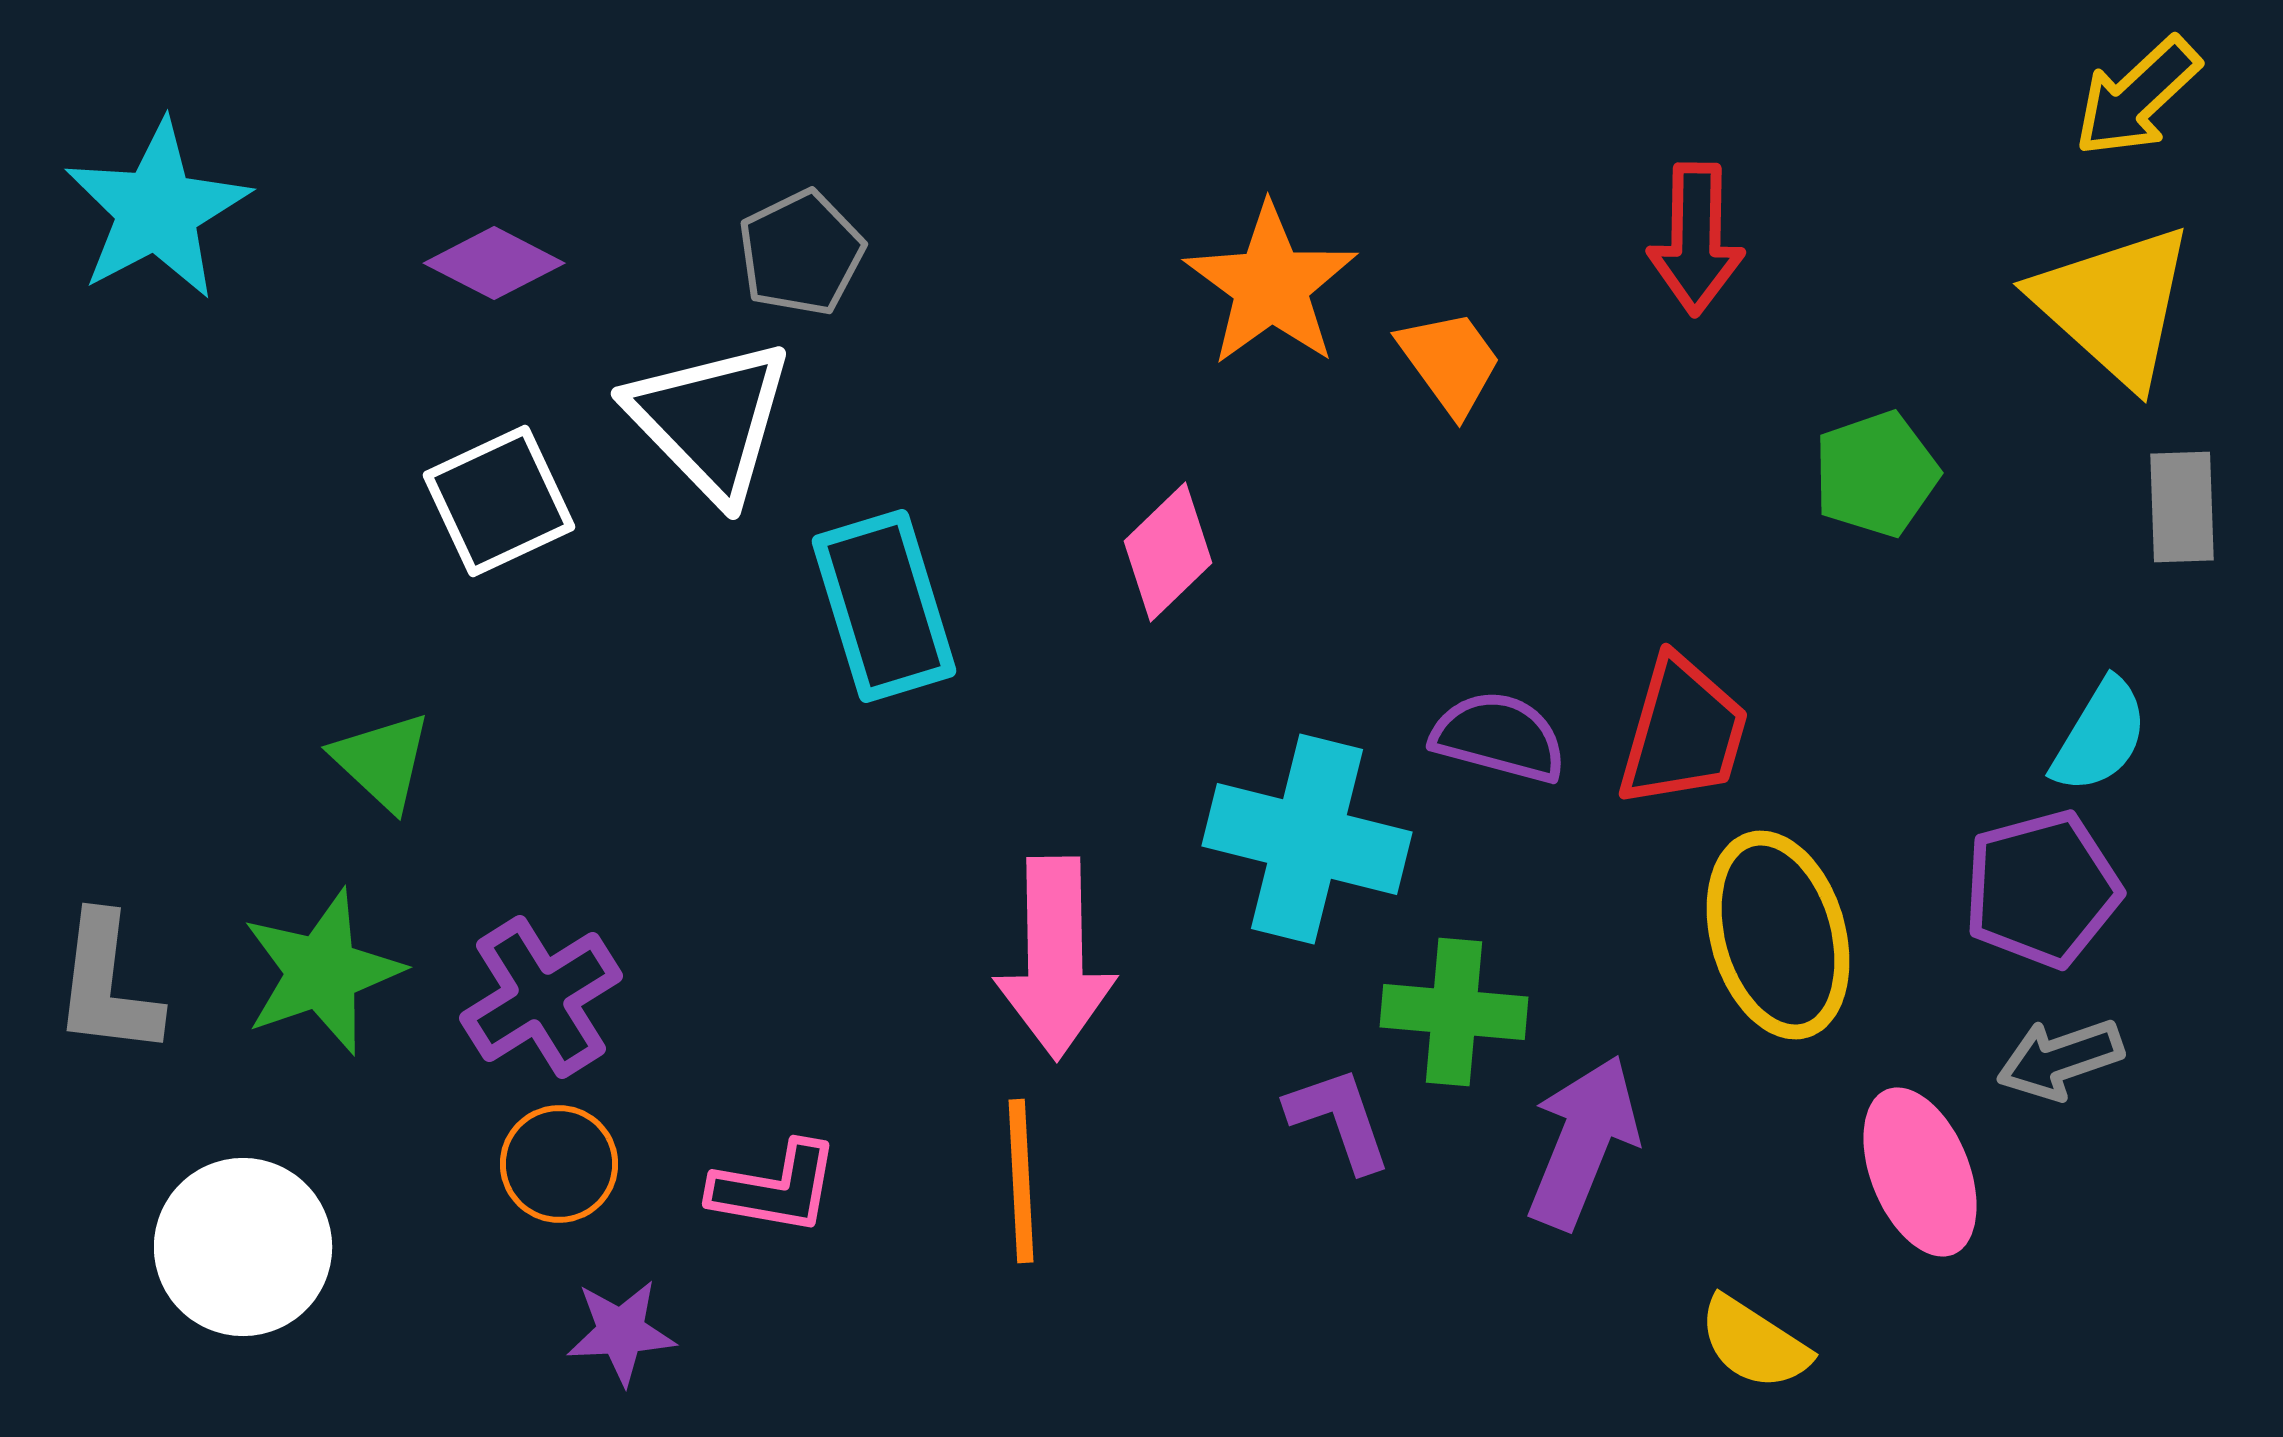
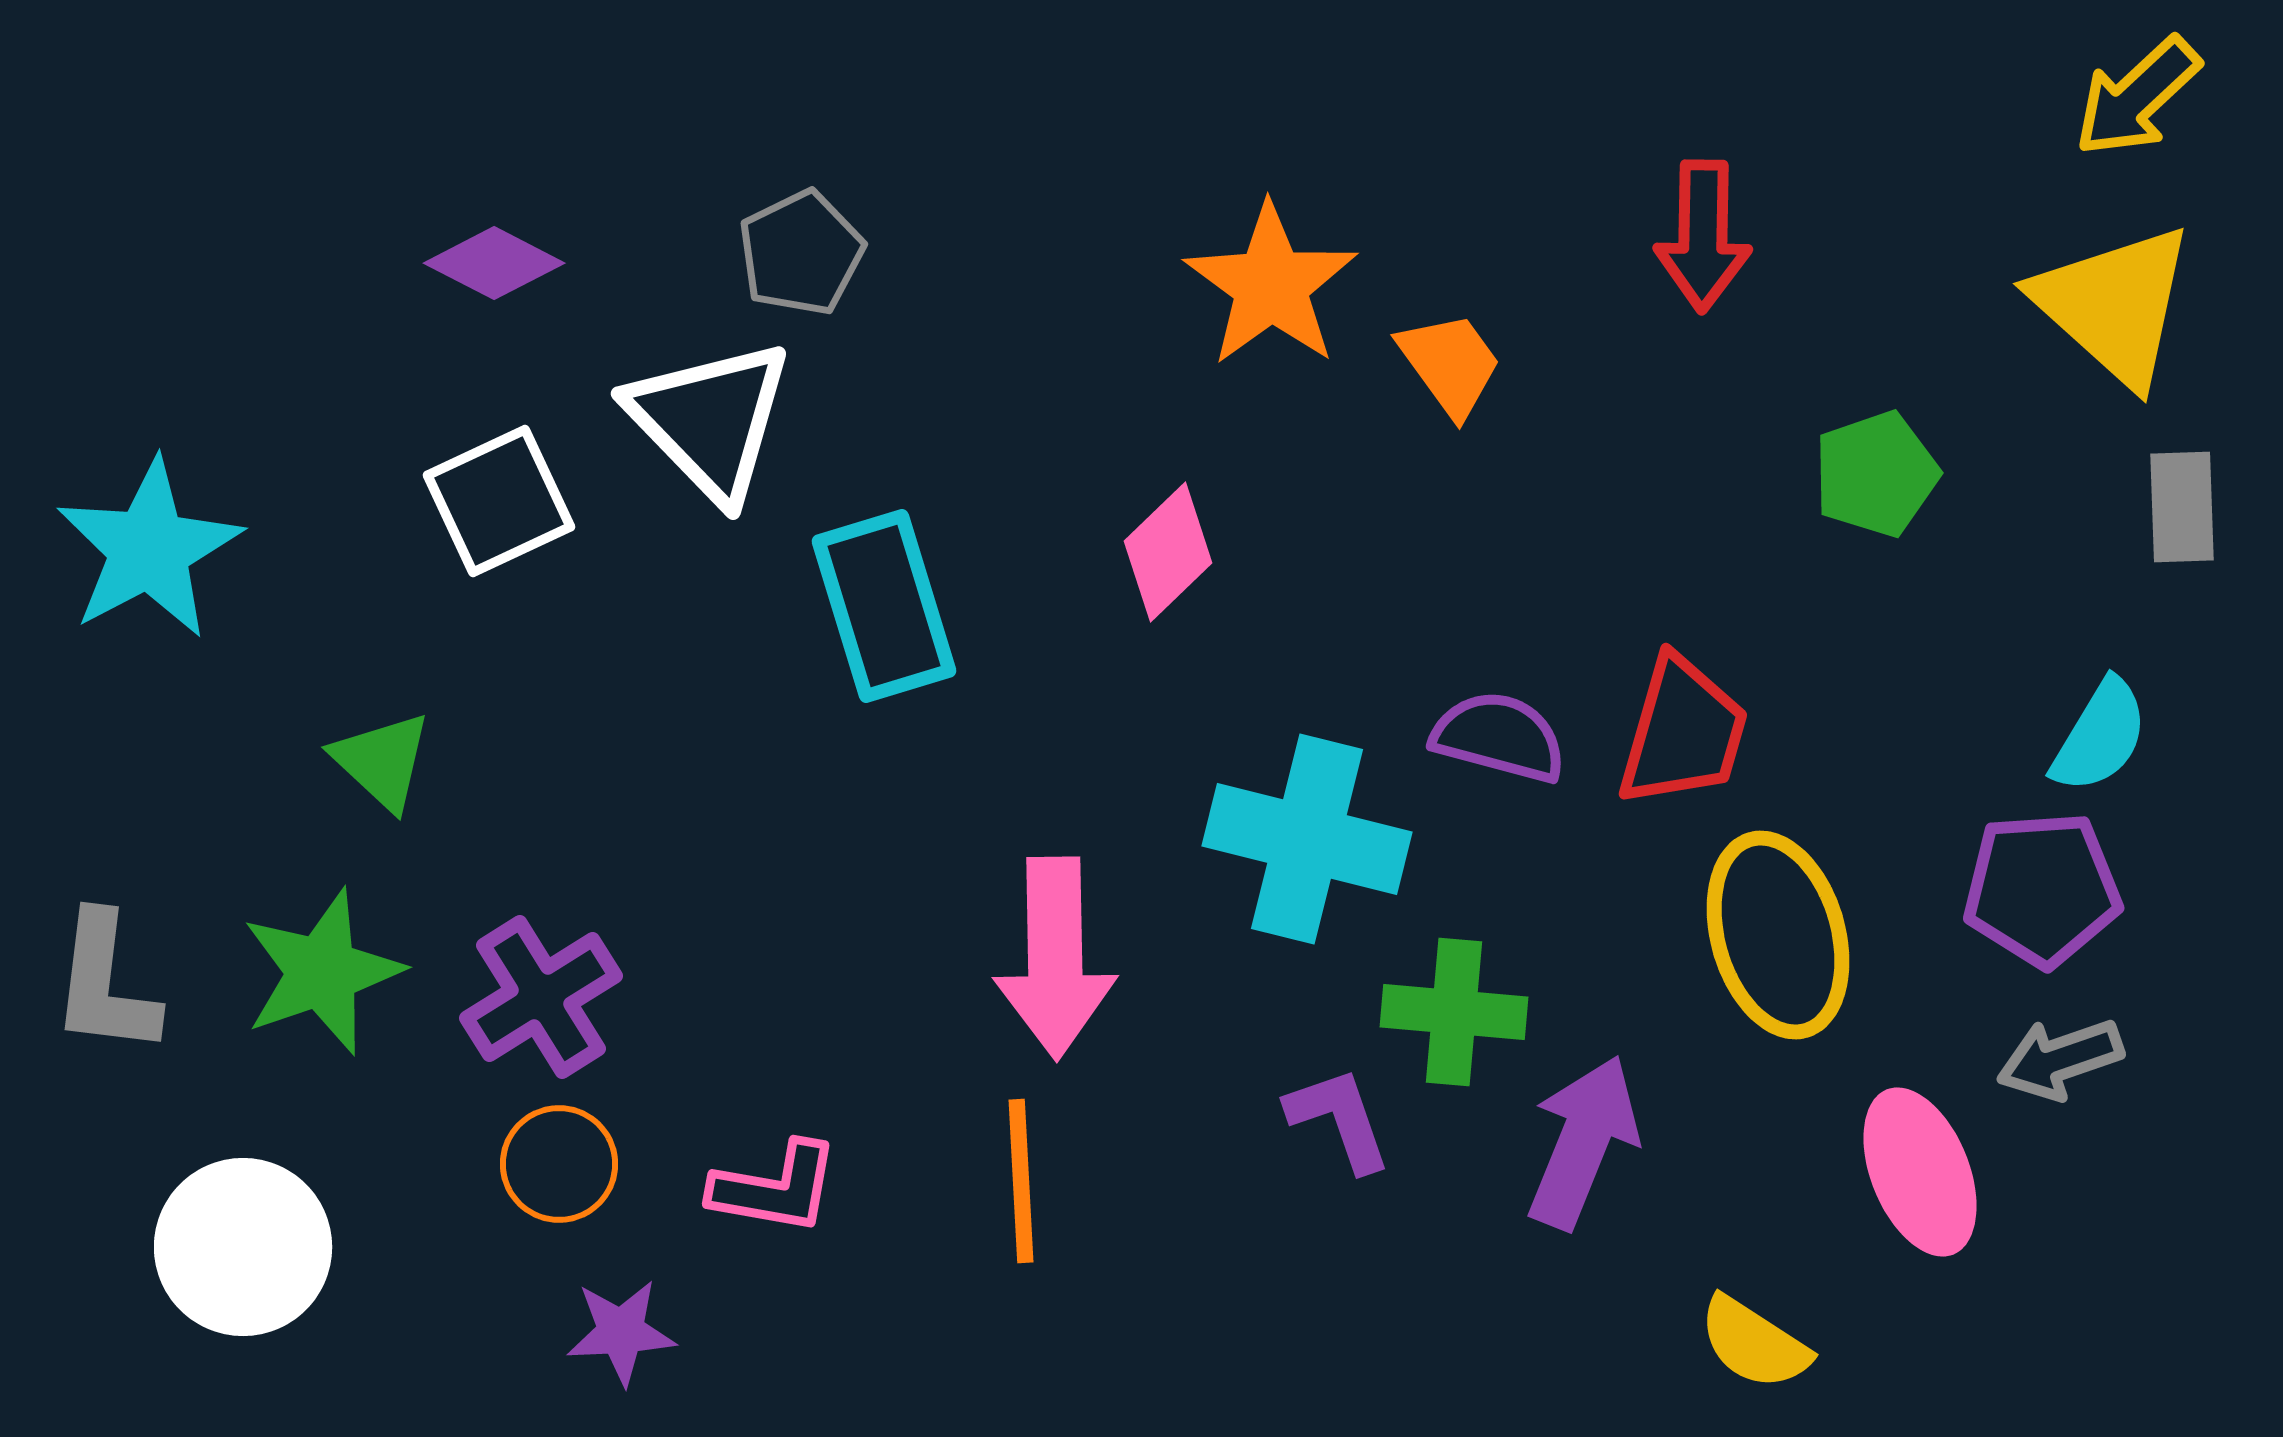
cyan star: moved 8 px left, 339 px down
red arrow: moved 7 px right, 3 px up
orange trapezoid: moved 2 px down
purple pentagon: rotated 11 degrees clockwise
gray L-shape: moved 2 px left, 1 px up
